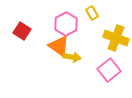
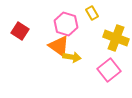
pink hexagon: rotated 15 degrees counterclockwise
red square: moved 2 px left
